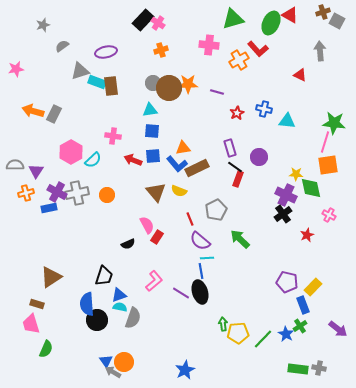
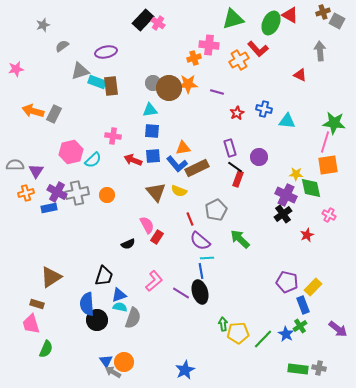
orange cross at (161, 50): moved 33 px right, 8 px down
pink hexagon at (71, 152): rotated 15 degrees clockwise
